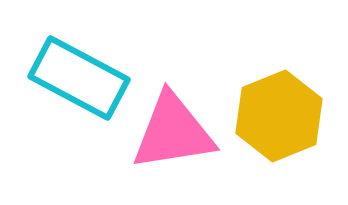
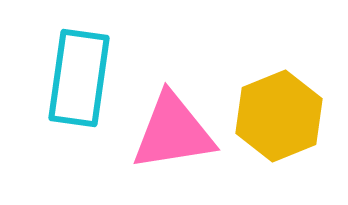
cyan rectangle: rotated 70 degrees clockwise
